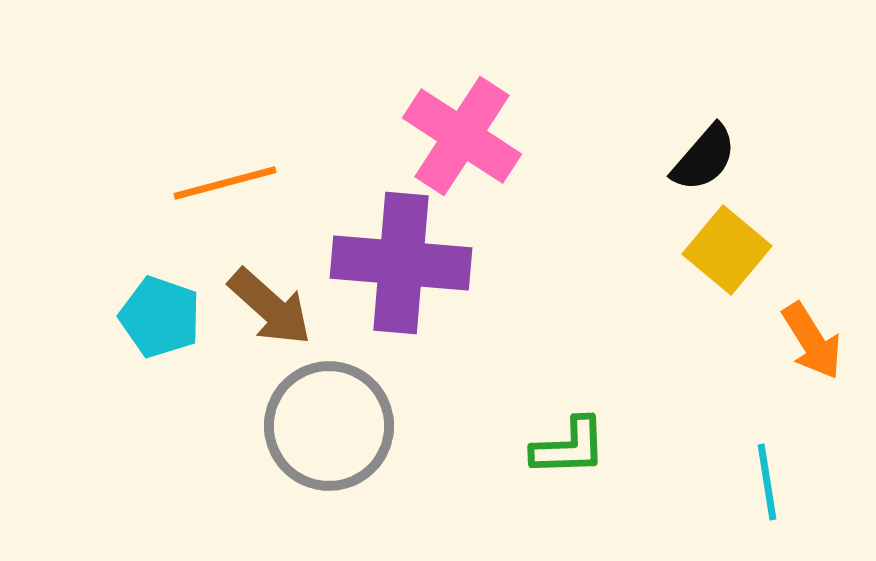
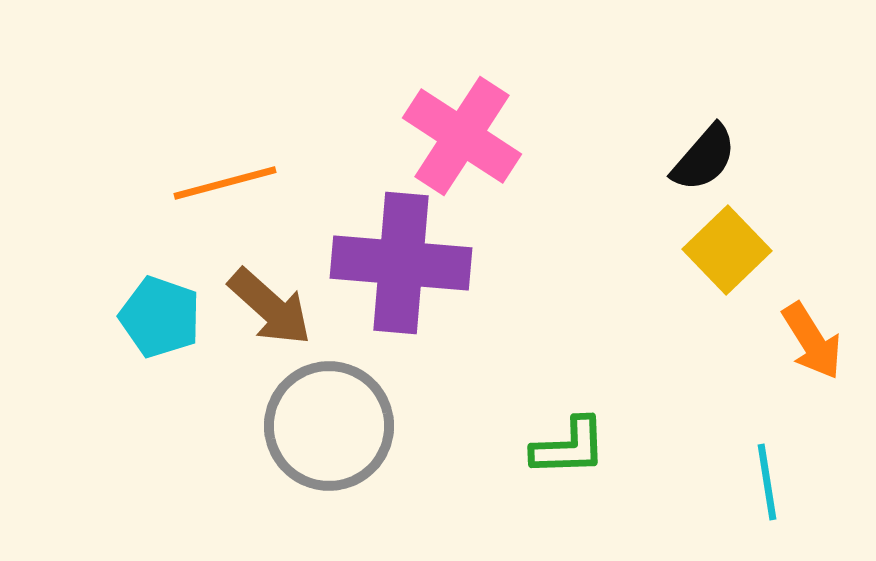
yellow square: rotated 6 degrees clockwise
